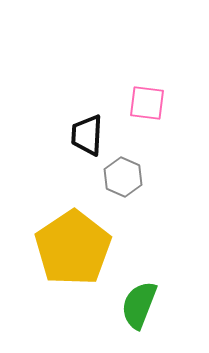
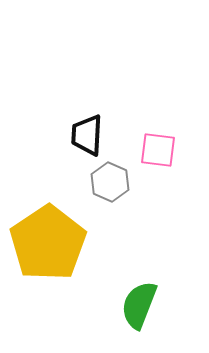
pink square: moved 11 px right, 47 px down
gray hexagon: moved 13 px left, 5 px down
yellow pentagon: moved 25 px left, 5 px up
